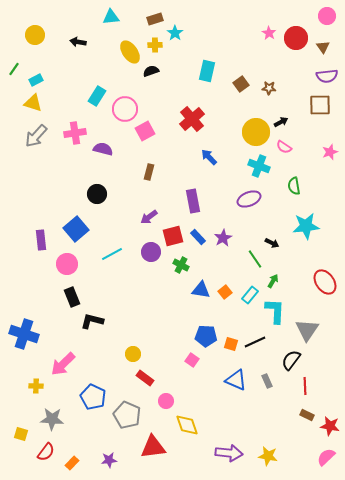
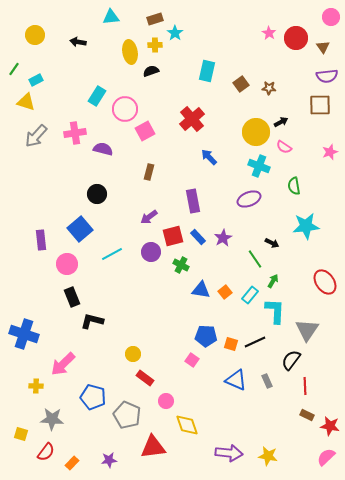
pink circle at (327, 16): moved 4 px right, 1 px down
yellow ellipse at (130, 52): rotated 25 degrees clockwise
yellow triangle at (33, 103): moved 7 px left, 1 px up
blue square at (76, 229): moved 4 px right
blue pentagon at (93, 397): rotated 10 degrees counterclockwise
